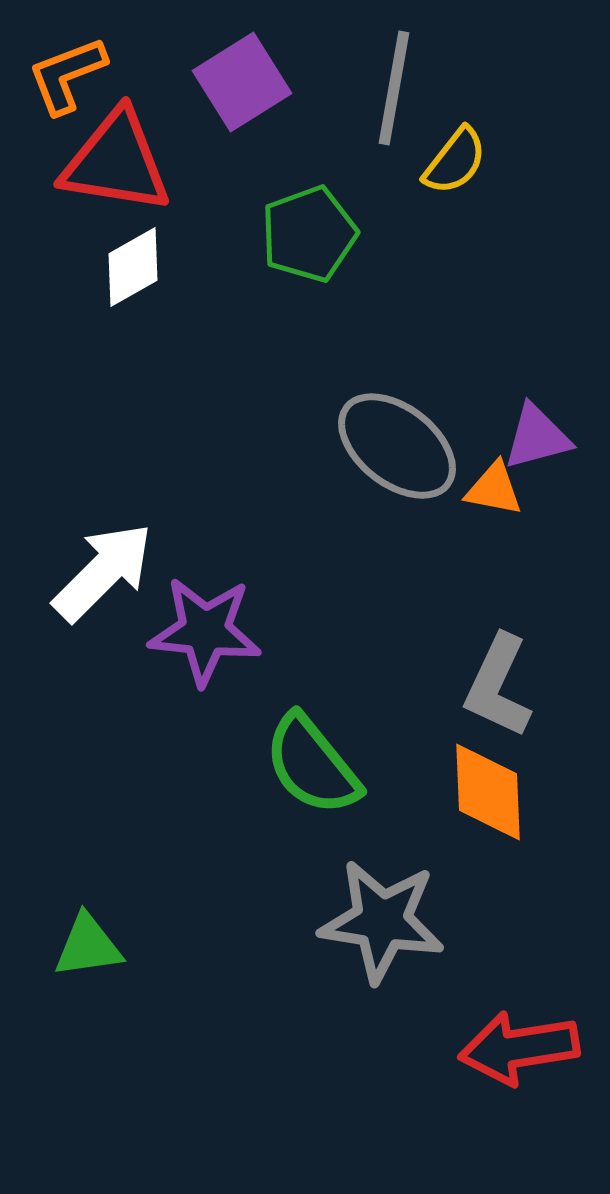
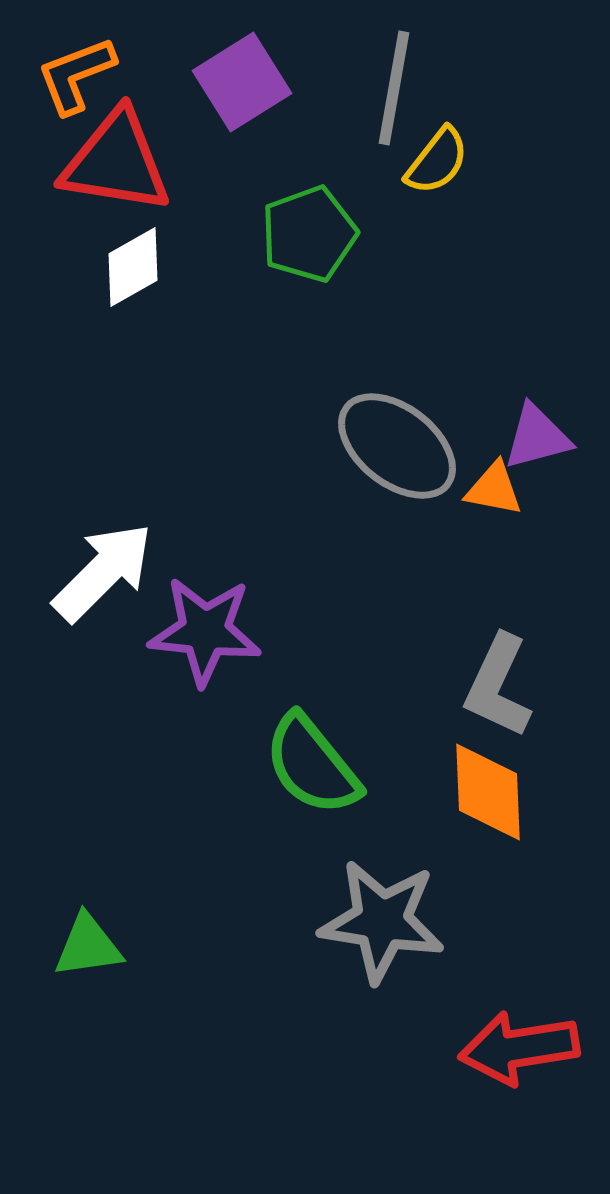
orange L-shape: moved 9 px right
yellow semicircle: moved 18 px left
